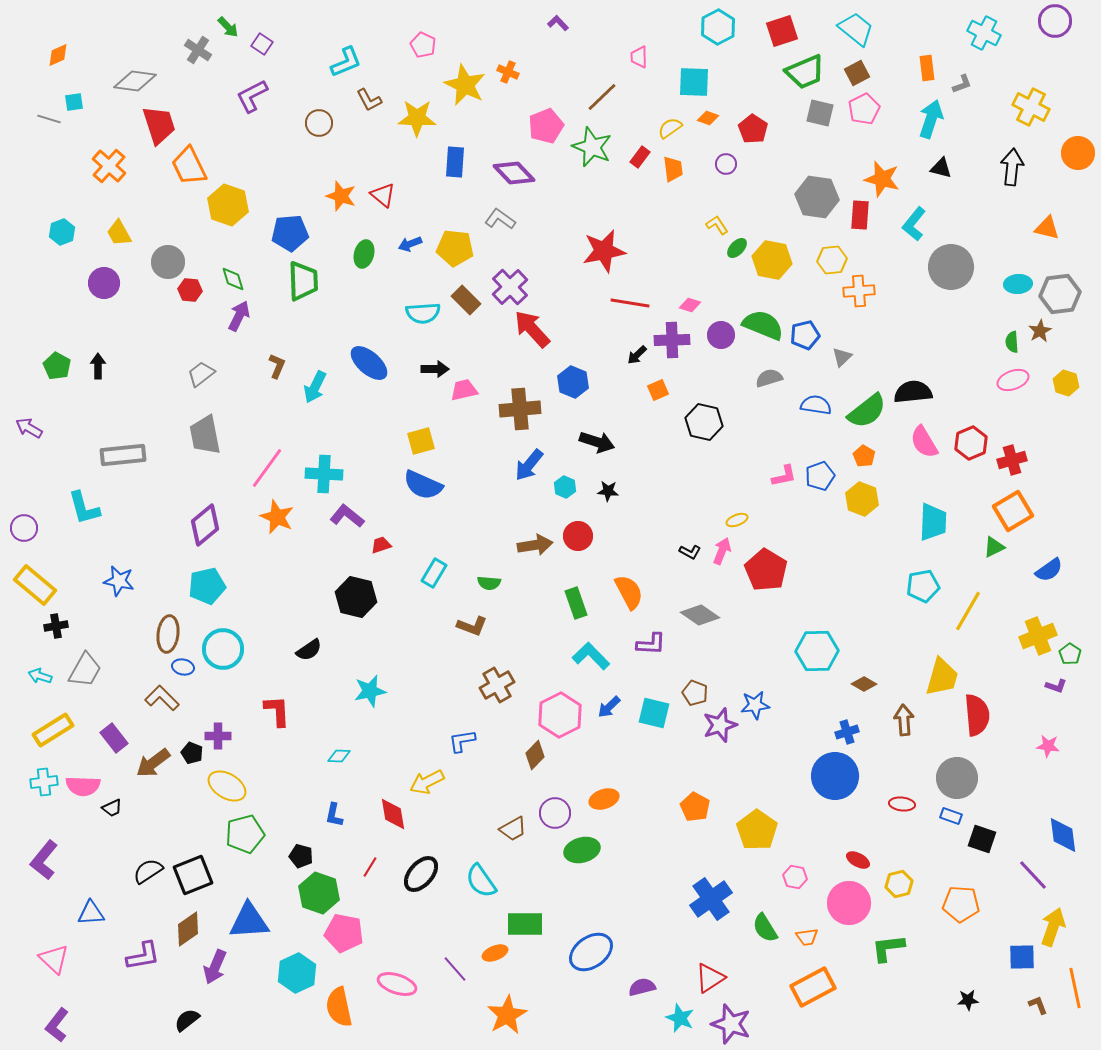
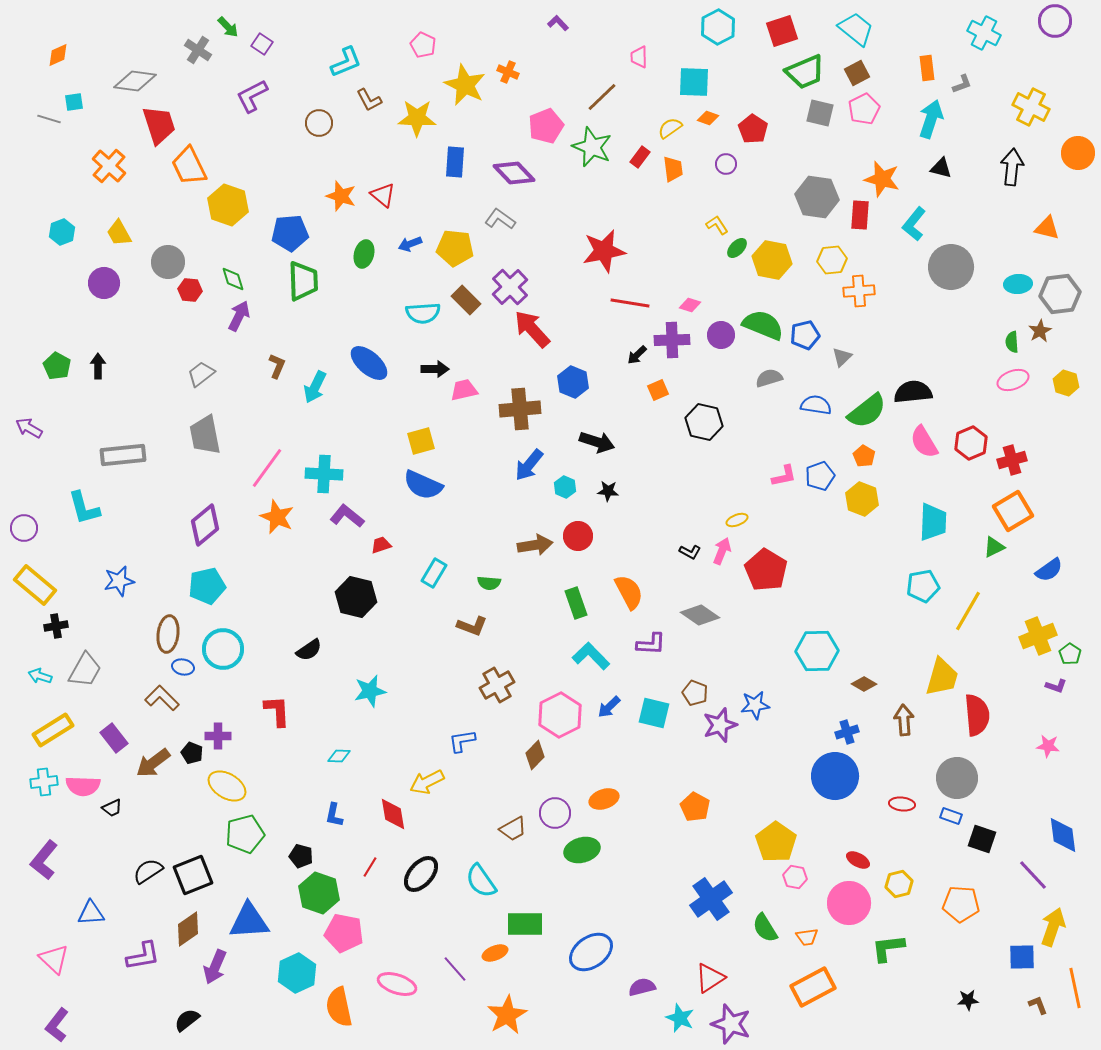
blue star at (119, 581): rotated 24 degrees counterclockwise
yellow pentagon at (757, 830): moved 19 px right, 12 px down
